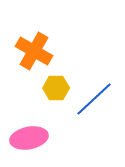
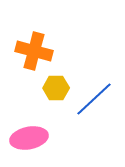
orange cross: rotated 15 degrees counterclockwise
